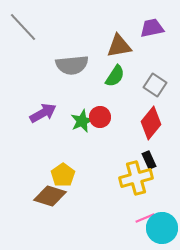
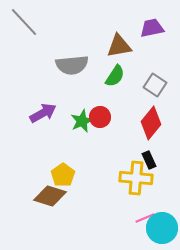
gray line: moved 1 px right, 5 px up
yellow cross: rotated 20 degrees clockwise
